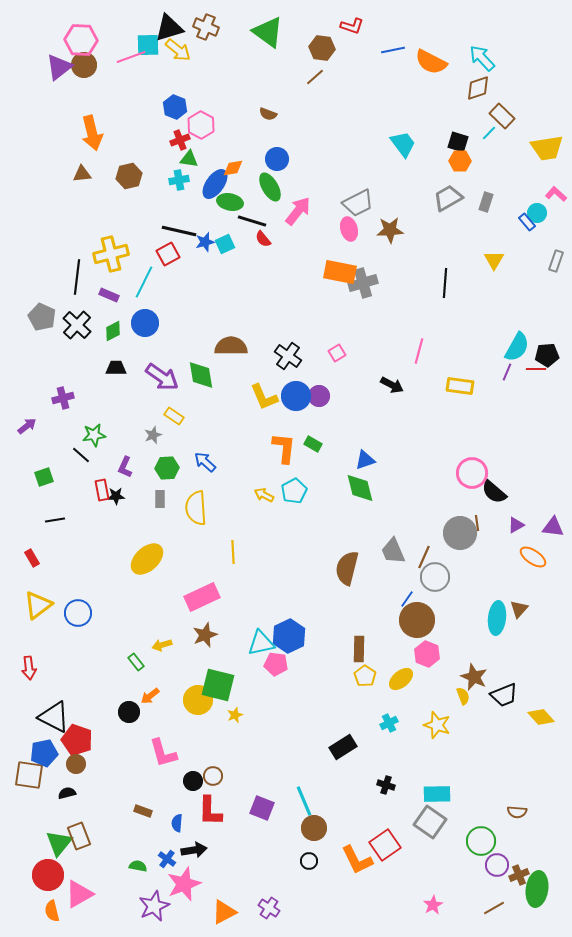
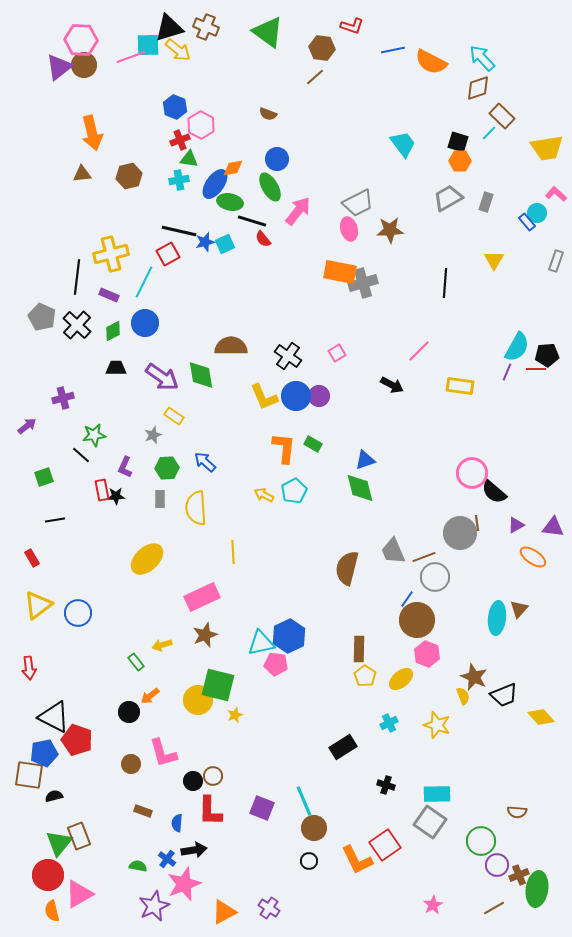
pink line at (419, 351): rotated 30 degrees clockwise
brown line at (424, 557): rotated 45 degrees clockwise
brown circle at (76, 764): moved 55 px right
black semicircle at (67, 793): moved 13 px left, 3 px down
